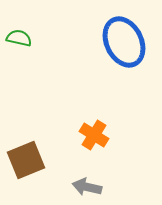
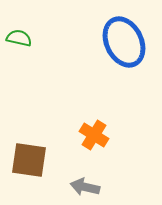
brown square: moved 3 px right; rotated 30 degrees clockwise
gray arrow: moved 2 px left
